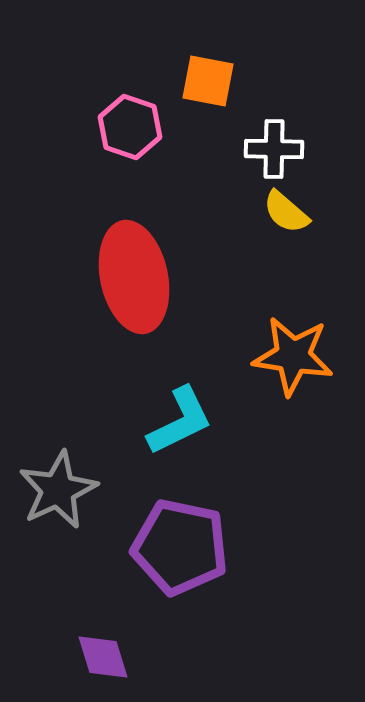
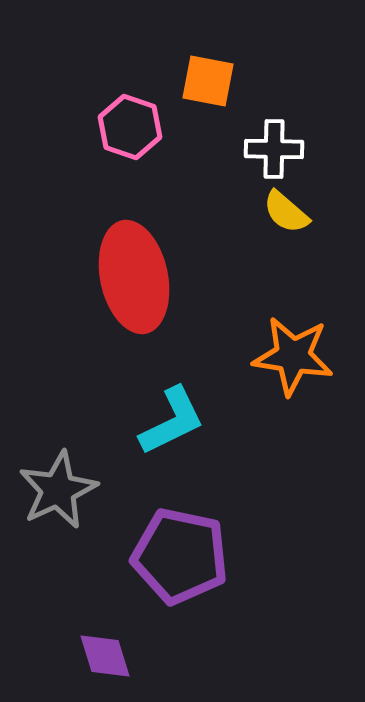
cyan L-shape: moved 8 px left
purple pentagon: moved 9 px down
purple diamond: moved 2 px right, 1 px up
